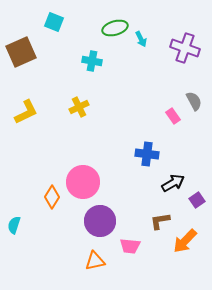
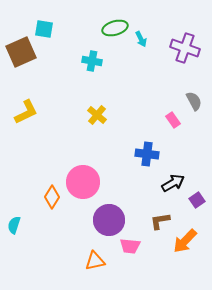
cyan square: moved 10 px left, 7 px down; rotated 12 degrees counterclockwise
yellow cross: moved 18 px right, 8 px down; rotated 24 degrees counterclockwise
pink rectangle: moved 4 px down
purple circle: moved 9 px right, 1 px up
